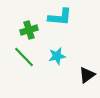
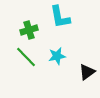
cyan L-shape: rotated 75 degrees clockwise
green line: moved 2 px right
black triangle: moved 3 px up
